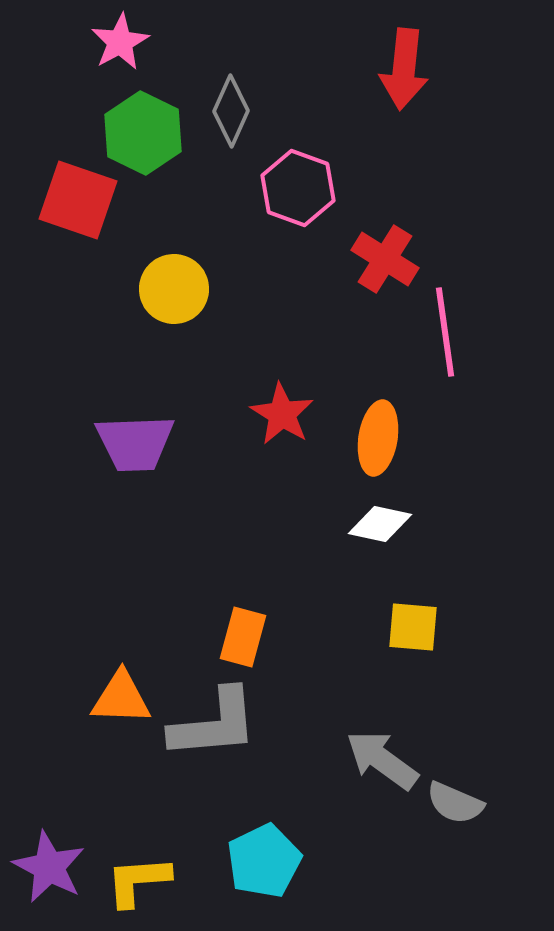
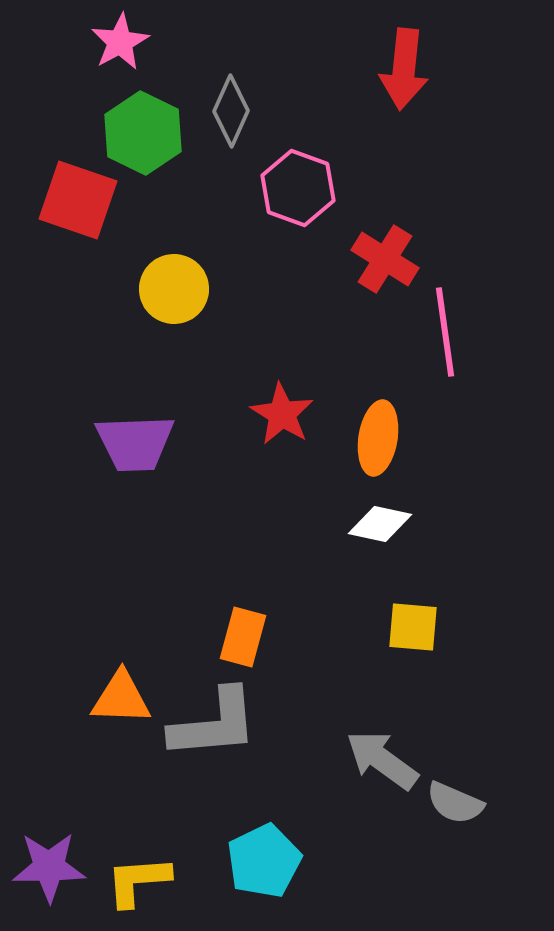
purple star: rotated 28 degrees counterclockwise
